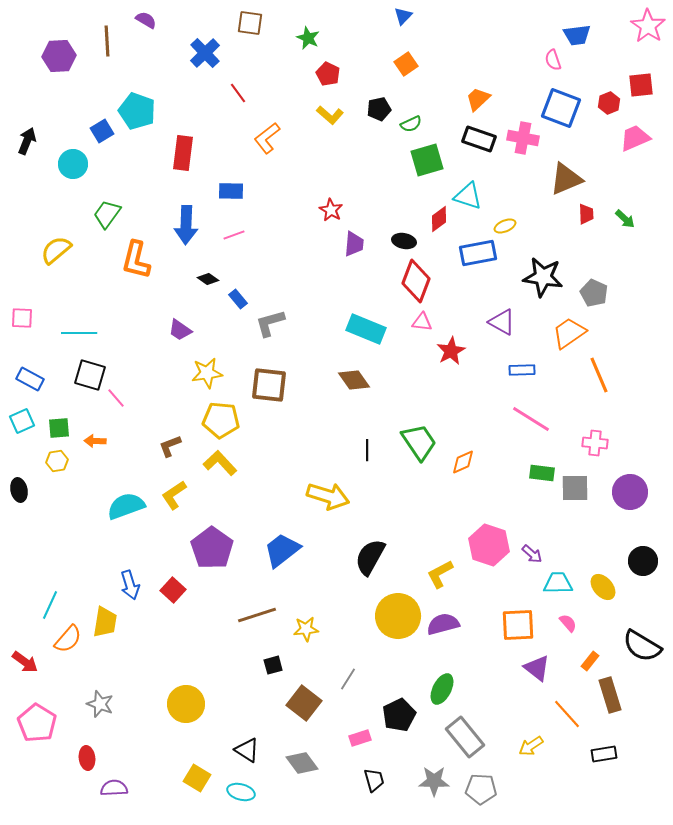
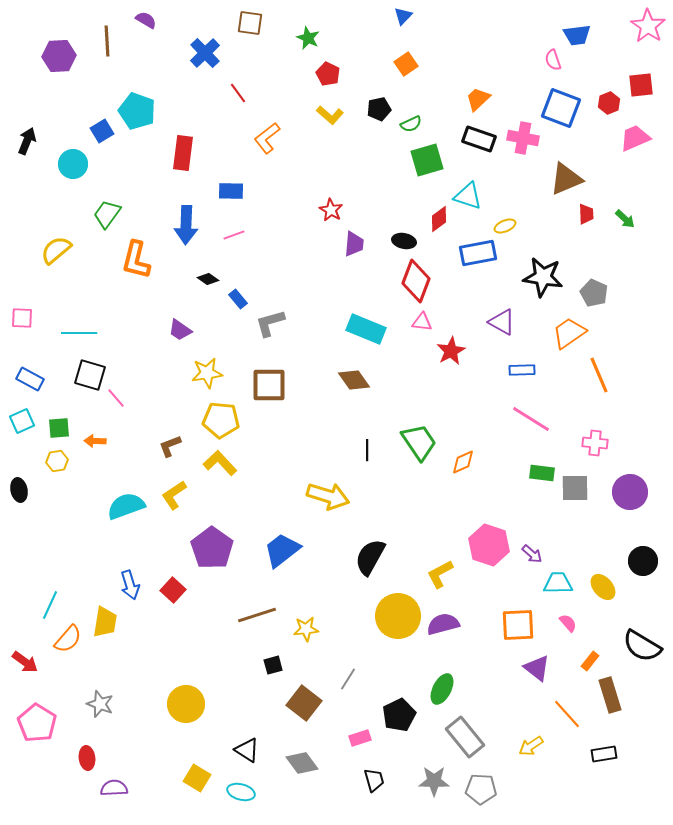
brown square at (269, 385): rotated 6 degrees counterclockwise
